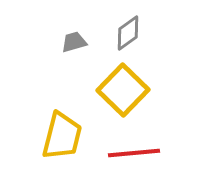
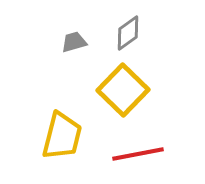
red line: moved 4 px right, 1 px down; rotated 6 degrees counterclockwise
